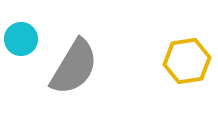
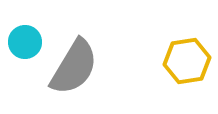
cyan circle: moved 4 px right, 3 px down
